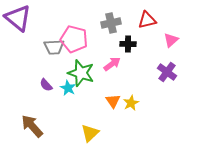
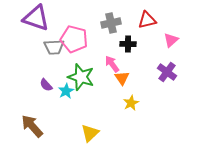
purple triangle: moved 18 px right; rotated 20 degrees counterclockwise
pink arrow: rotated 90 degrees counterclockwise
green star: moved 4 px down
cyan star: moved 2 px left, 3 px down; rotated 14 degrees clockwise
orange triangle: moved 9 px right, 23 px up
